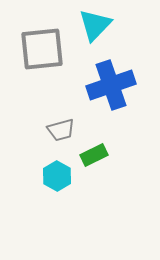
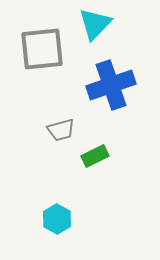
cyan triangle: moved 1 px up
green rectangle: moved 1 px right, 1 px down
cyan hexagon: moved 43 px down
